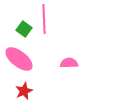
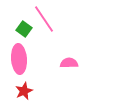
pink line: rotated 32 degrees counterclockwise
pink ellipse: rotated 48 degrees clockwise
